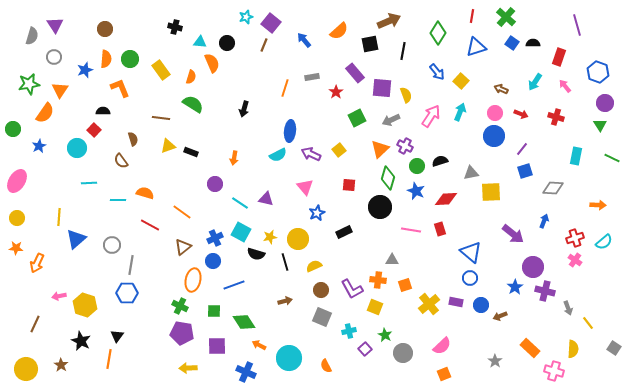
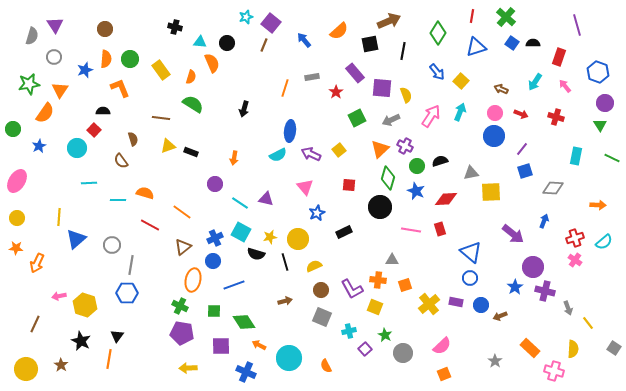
purple square at (217, 346): moved 4 px right
